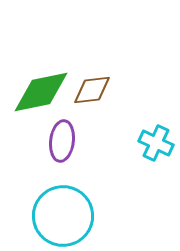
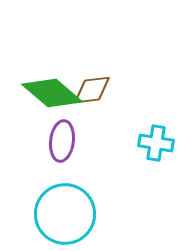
green diamond: moved 11 px right, 1 px down; rotated 52 degrees clockwise
cyan cross: rotated 16 degrees counterclockwise
cyan circle: moved 2 px right, 2 px up
